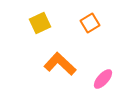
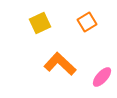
orange square: moved 3 px left, 1 px up
pink ellipse: moved 1 px left, 2 px up
